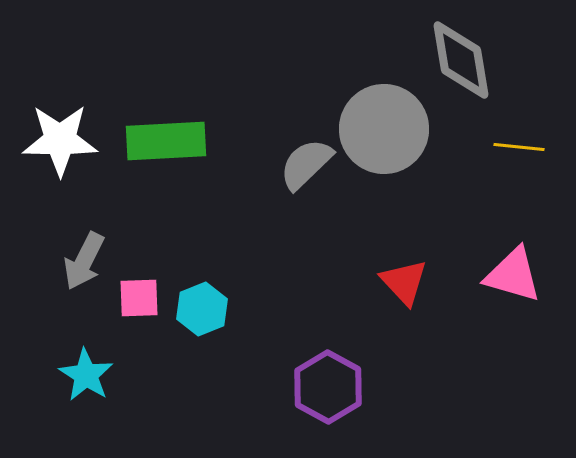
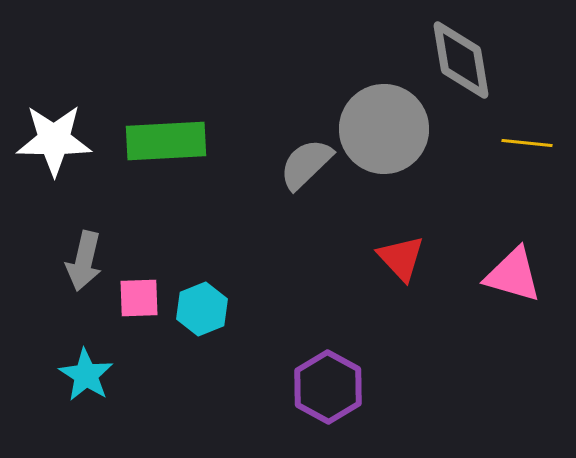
white star: moved 6 px left
yellow line: moved 8 px right, 4 px up
gray arrow: rotated 14 degrees counterclockwise
red triangle: moved 3 px left, 24 px up
